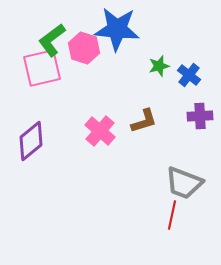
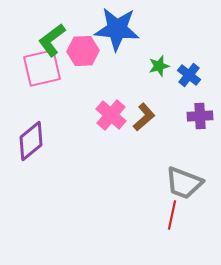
pink hexagon: moved 1 px left, 3 px down; rotated 20 degrees counterclockwise
brown L-shape: moved 4 px up; rotated 24 degrees counterclockwise
pink cross: moved 11 px right, 16 px up
